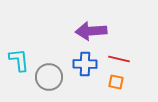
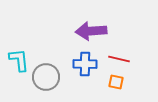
gray circle: moved 3 px left
